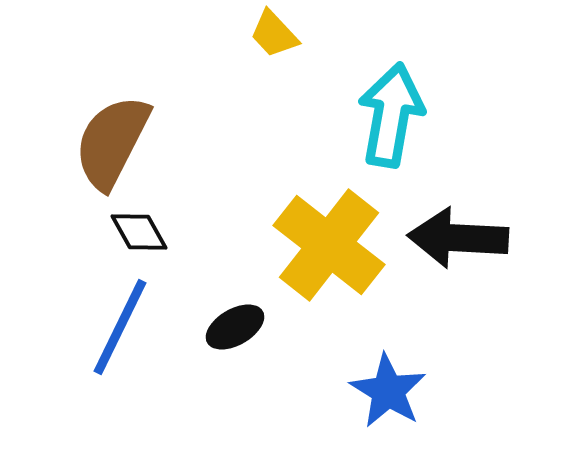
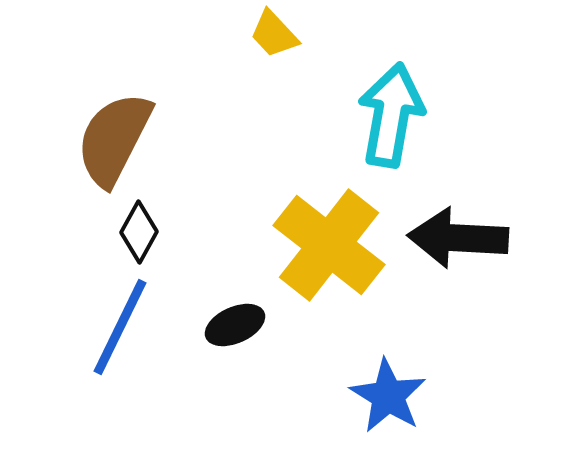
brown semicircle: moved 2 px right, 3 px up
black diamond: rotated 58 degrees clockwise
black ellipse: moved 2 px up; rotated 6 degrees clockwise
blue star: moved 5 px down
